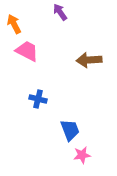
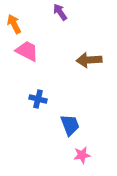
blue trapezoid: moved 5 px up
